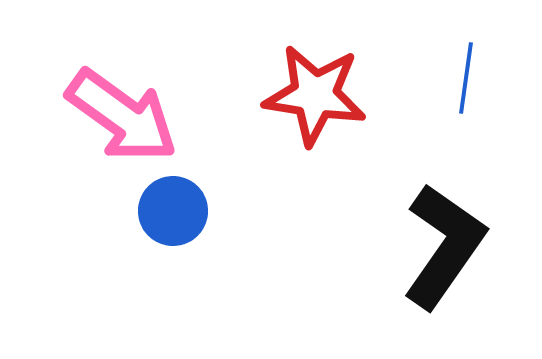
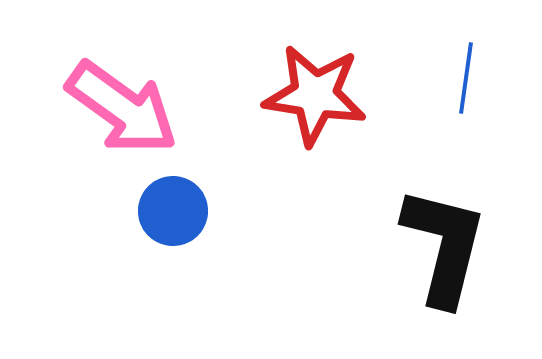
pink arrow: moved 8 px up
black L-shape: rotated 21 degrees counterclockwise
